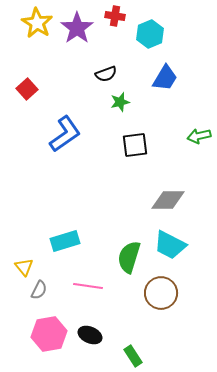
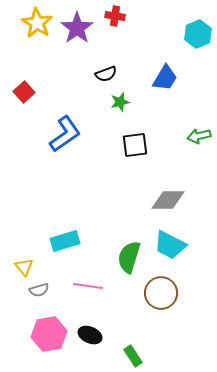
cyan hexagon: moved 48 px right
red square: moved 3 px left, 3 px down
gray semicircle: rotated 48 degrees clockwise
